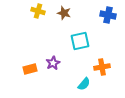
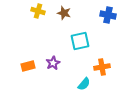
orange rectangle: moved 2 px left, 3 px up
